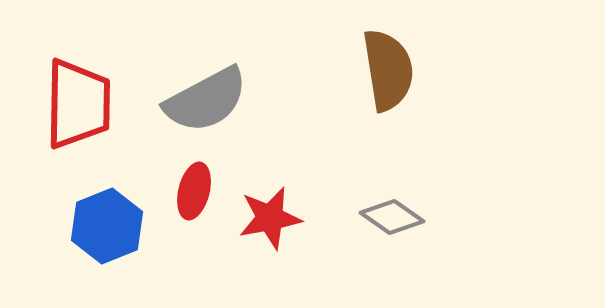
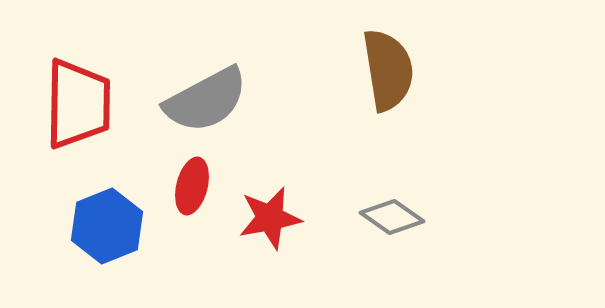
red ellipse: moved 2 px left, 5 px up
